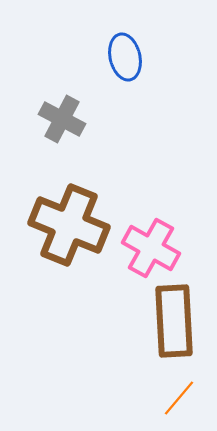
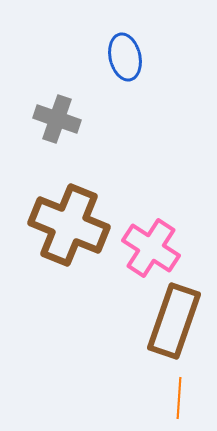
gray cross: moved 5 px left; rotated 9 degrees counterclockwise
pink cross: rotated 4 degrees clockwise
brown rectangle: rotated 22 degrees clockwise
orange line: rotated 36 degrees counterclockwise
